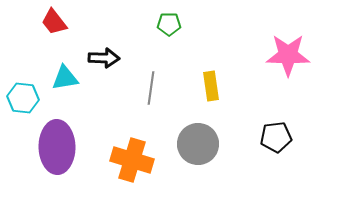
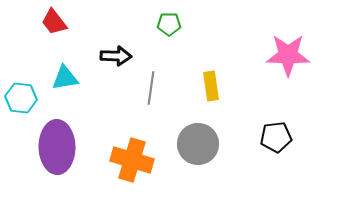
black arrow: moved 12 px right, 2 px up
cyan hexagon: moved 2 px left
